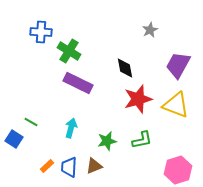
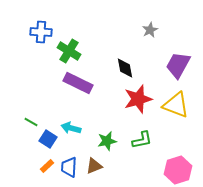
cyan arrow: rotated 90 degrees counterclockwise
blue square: moved 34 px right
